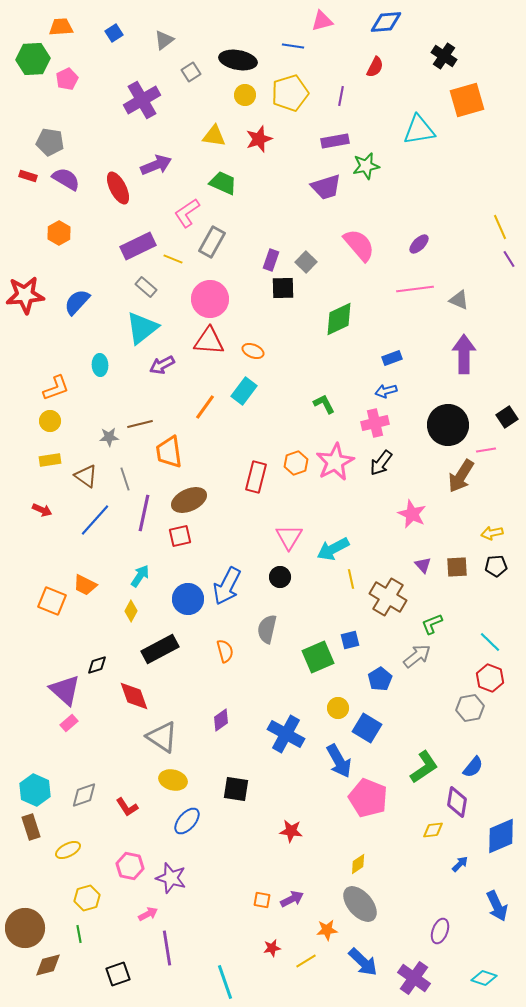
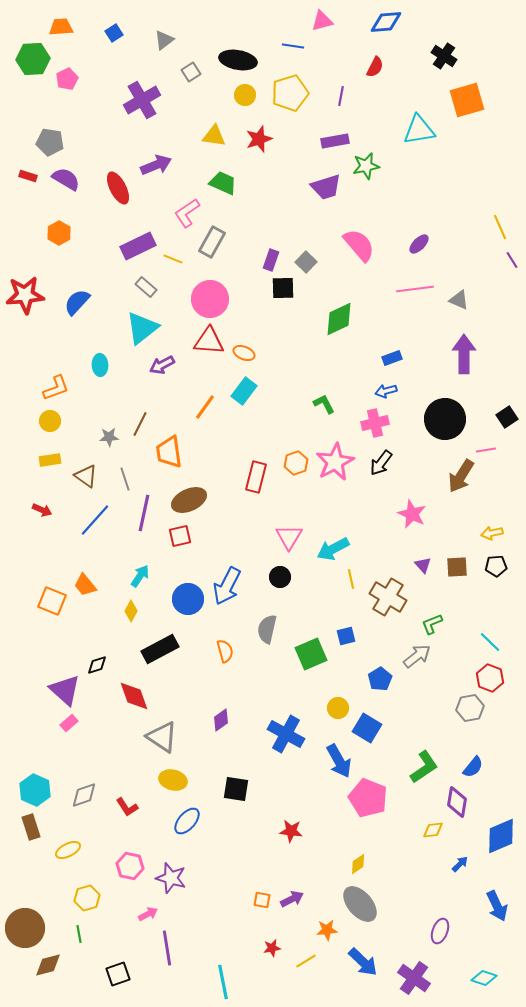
purple line at (509, 259): moved 3 px right, 1 px down
orange ellipse at (253, 351): moved 9 px left, 2 px down
brown line at (140, 424): rotated 50 degrees counterclockwise
black circle at (448, 425): moved 3 px left, 6 px up
orange trapezoid at (85, 585): rotated 25 degrees clockwise
blue square at (350, 640): moved 4 px left, 4 px up
green square at (318, 657): moved 7 px left, 3 px up
cyan line at (225, 982): moved 2 px left; rotated 8 degrees clockwise
